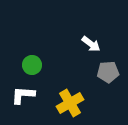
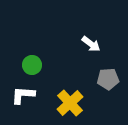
gray pentagon: moved 7 px down
yellow cross: rotated 12 degrees counterclockwise
